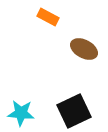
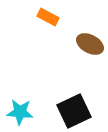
brown ellipse: moved 6 px right, 5 px up
cyan star: moved 1 px left, 1 px up
